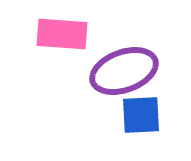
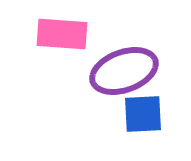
blue square: moved 2 px right, 1 px up
